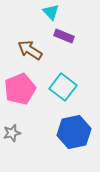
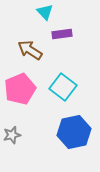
cyan triangle: moved 6 px left
purple rectangle: moved 2 px left, 2 px up; rotated 30 degrees counterclockwise
gray star: moved 2 px down
